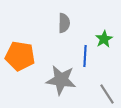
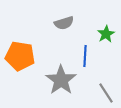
gray semicircle: rotated 72 degrees clockwise
green star: moved 2 px right, 5 px up
gray star: rotated 28 degrees clockwise
gray line: moved 1 px left, 1 px up
